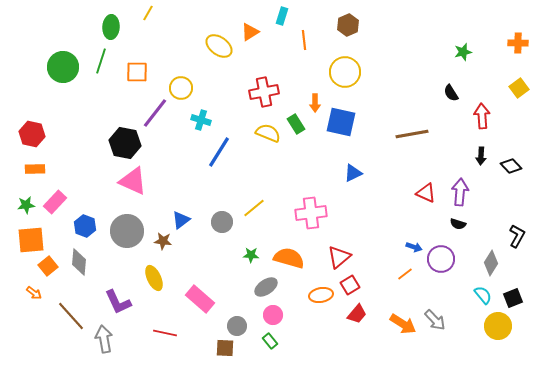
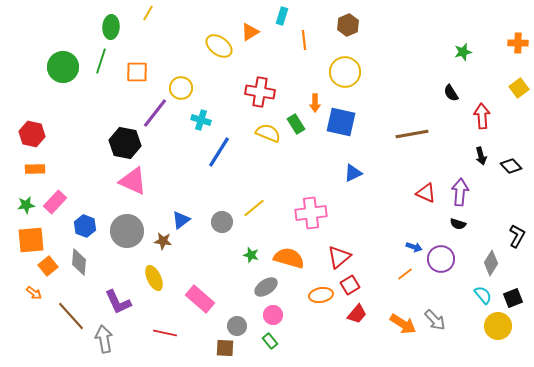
red cross at (264, 92): moved 4 px left; rotated 20 degrees clockwise
black arrow at (481, 156): rotated 18 degrees counterclockwise
green star at (251, 255): rotated 14 degrees clockwise
